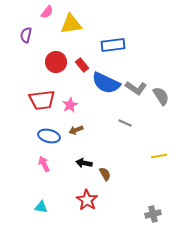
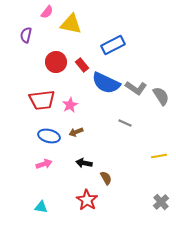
yellow triangle: rotated 20 degrees clockwise
blue rectangle: rotated 20 degrees counterclockwise
brown arrow: moved 2 px down
pink arrow: rotated 98 degrees clockwise
brown semicircle: moved 1 px right, 4 px down
gray cross: moved 8 px right, 12 px up; rotated 28 degrees counterclockwise
